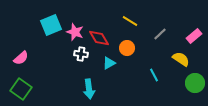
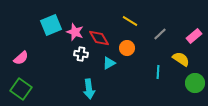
cyan line: moved 4 px right, 3 px up; rotated 32 degrees clockwise
